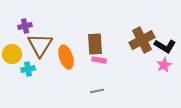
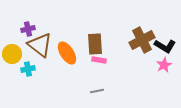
purple cross: moved 3 px right, 3 px down
brown triangle: rotated 24 degrees counterclockwise
orange ellipse: moved 1 px right, 4 px up; rotated 15 degrees counterclockwise
